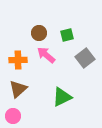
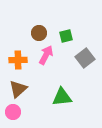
green square: moved 1 px left, 1 px down
pink arrow: rotated 78 degrees clockwise
green triangle: rotated 20 degrees clockwise
pink circle: moved 4 px up
